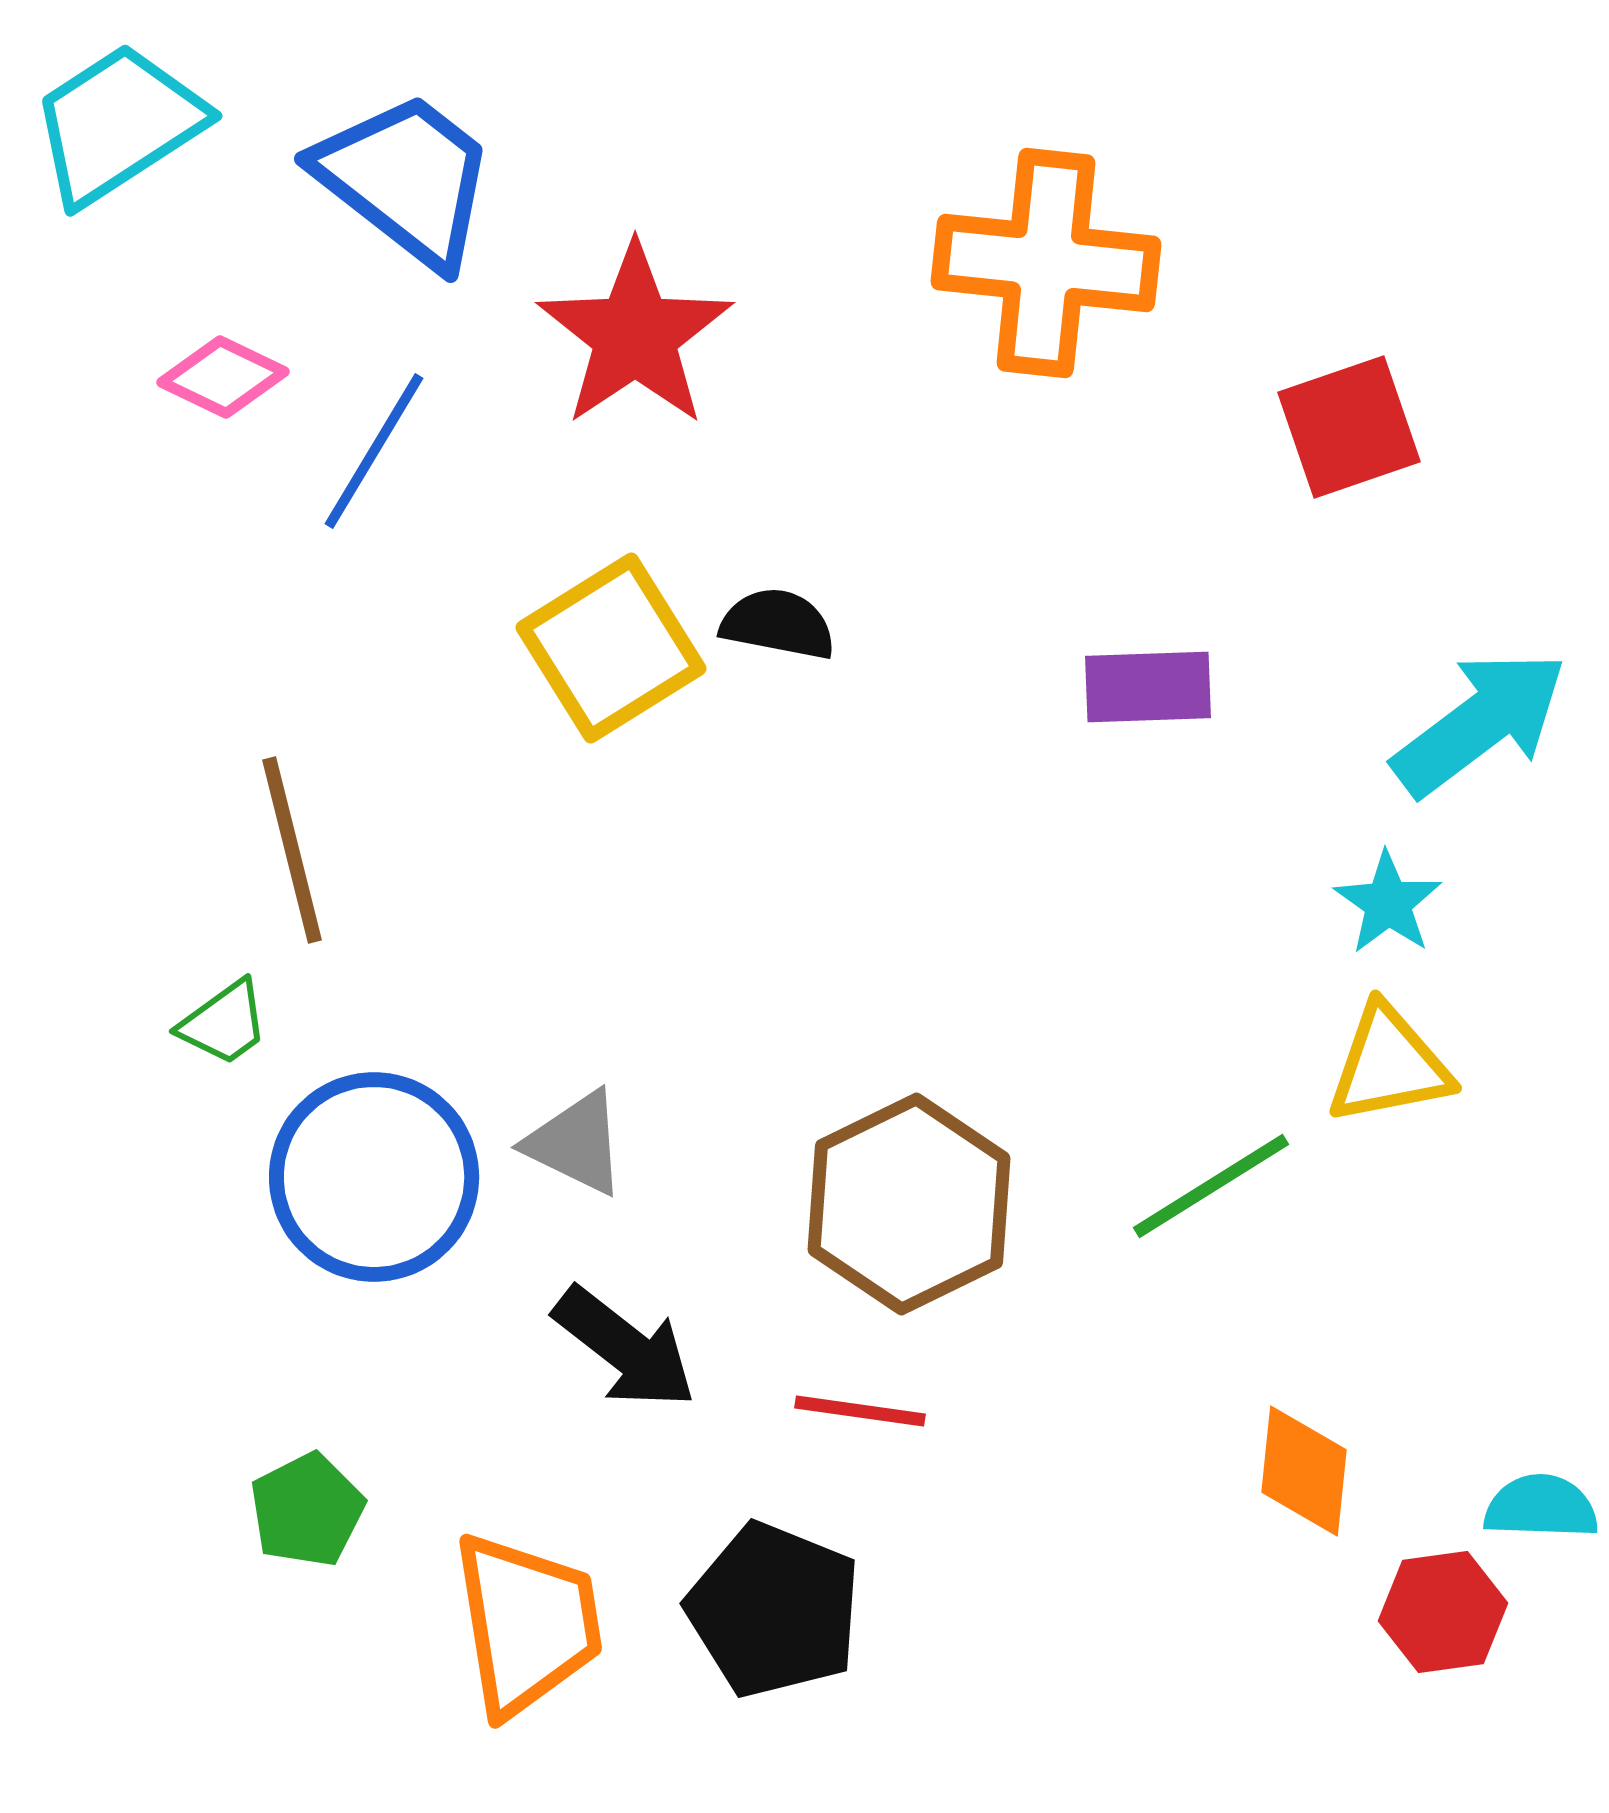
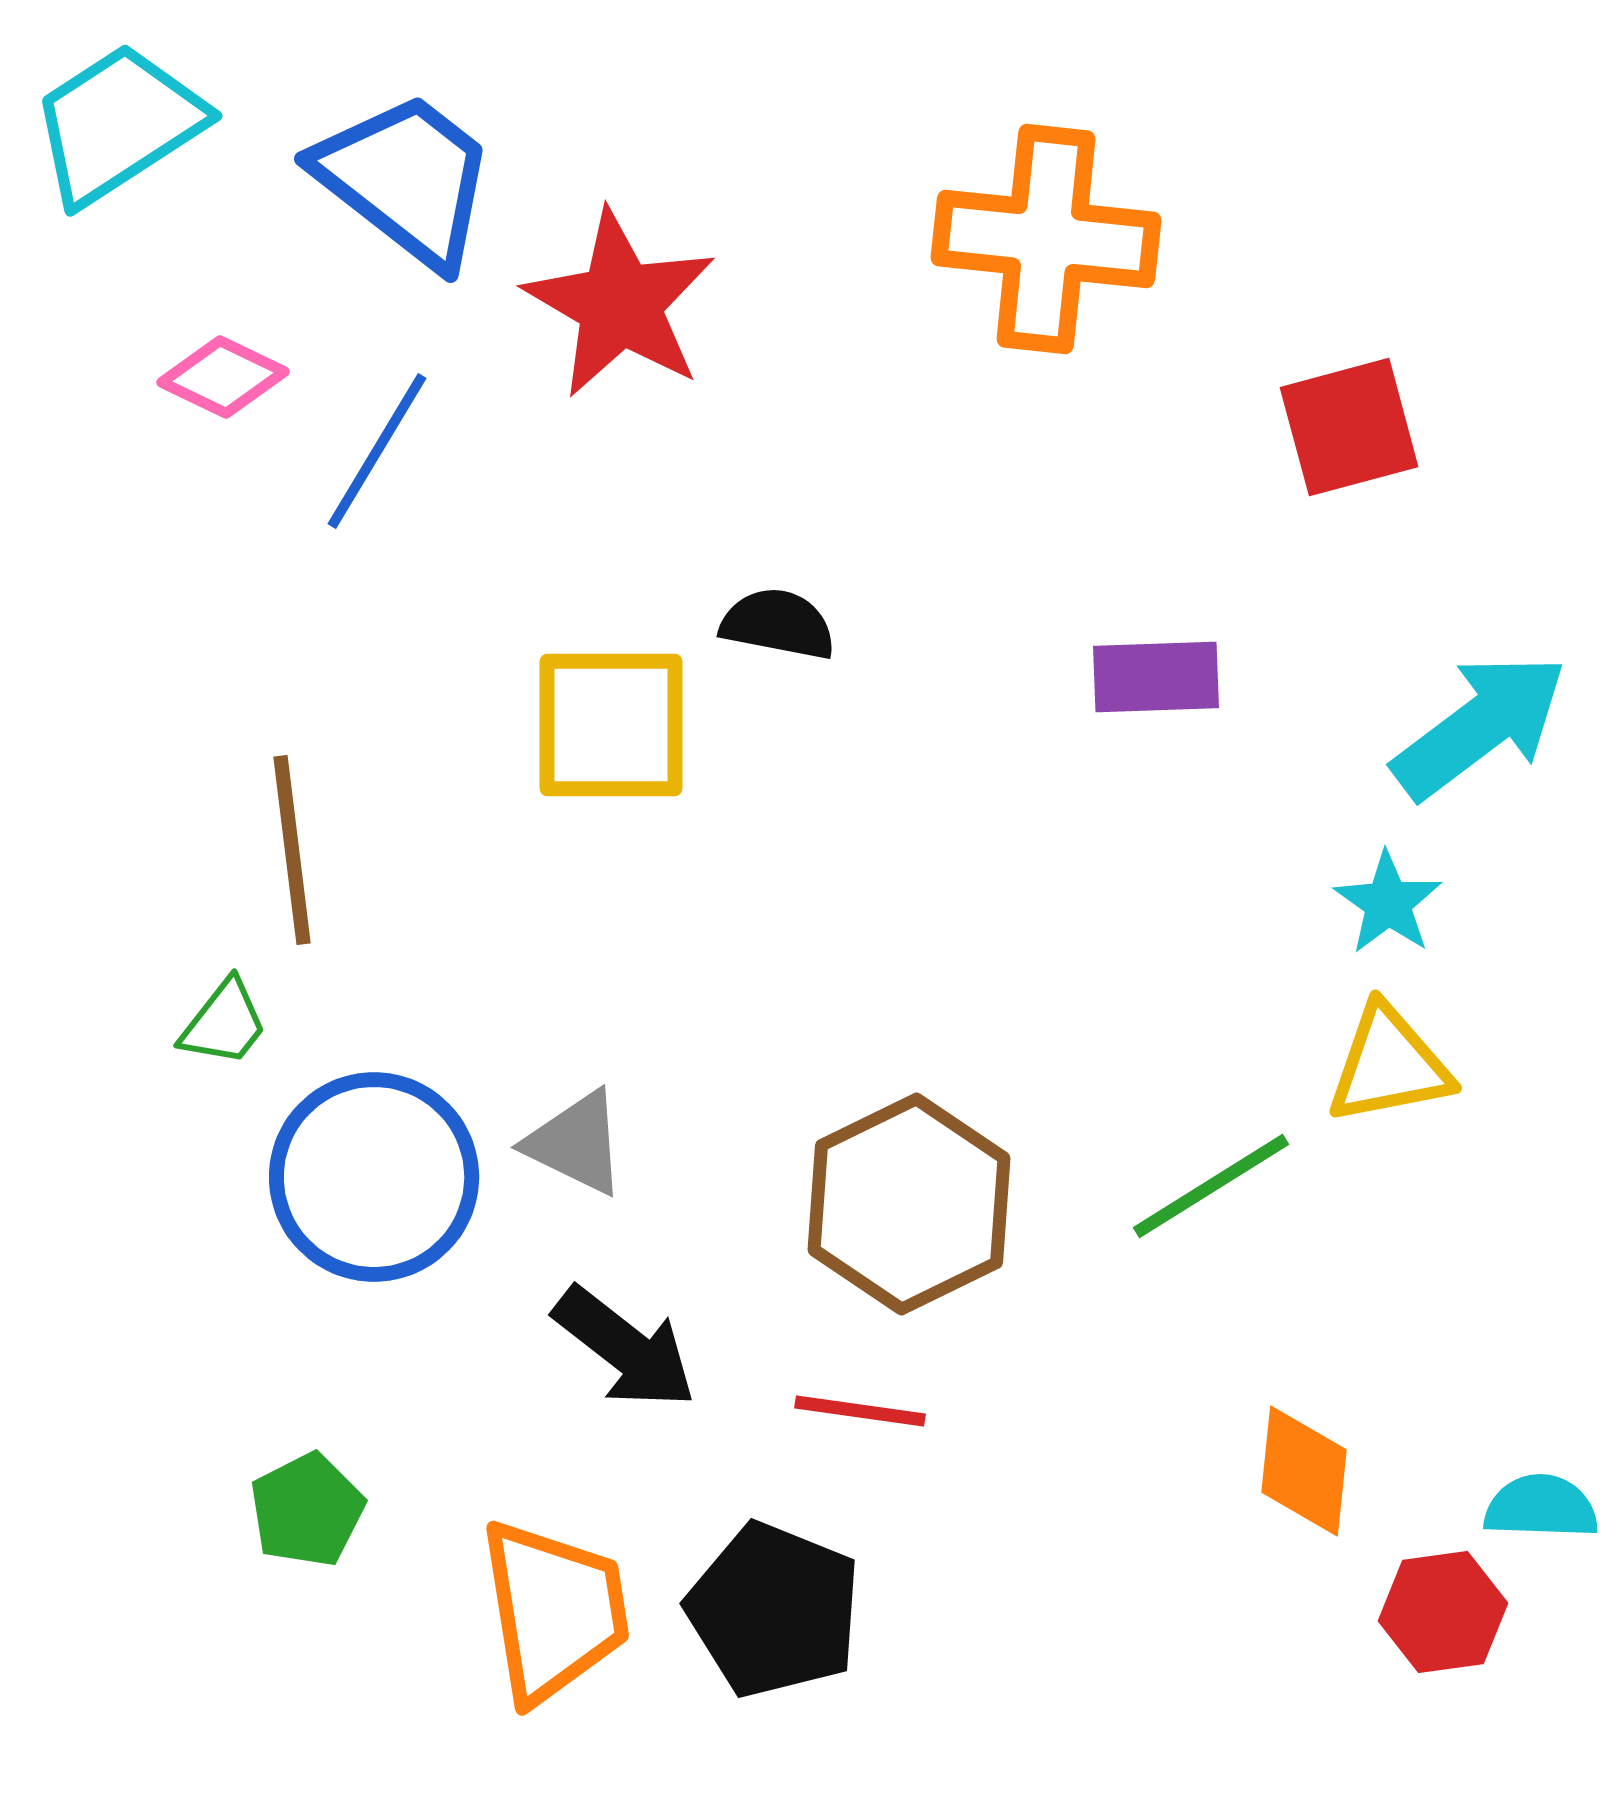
orange cross: moved 24 px up
red star: moved 15 px left, 31 px up; rotated 8 degrees counterclockwise
red square: rotated 4 degrees clockwise
blue line: moved 3 px right
yellow square: moved 77 px down; rotated 32 degrees clockwise
purple rectangle: moved 8 px right, 10 px up
cyan arrow: moved 3 px down
brown line: rotated 7 degrees clockwise
green trapezoid: rotated 16 degrees counterclockwise
orange trapezoid: moved 27 px right, 13 px up
